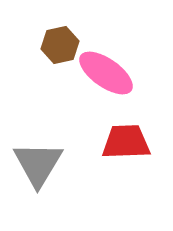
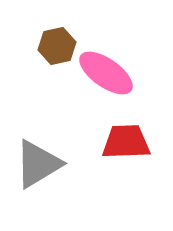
brown hexagon: moved 3 px left, 1 px down
gray triangle: rotated 28 degrees clockwise
